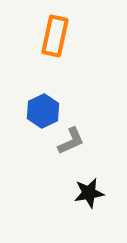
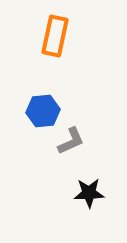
blue hexagon: rotated 20 degrees clockwise
black star: rotated 8 degrees clockwise
